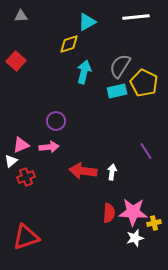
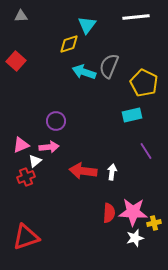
cyan triangle: moved 3 px down; rotated 24 degrees counterclockwise
gray semicircle: moved 11 px left; rotated 10 degrees counterclockwise
cyan arrow: rotated 85 degrees counterclockwise
cyan rectangle: moved 15 px right, 24 px down
white triangle: moved 24 px right
